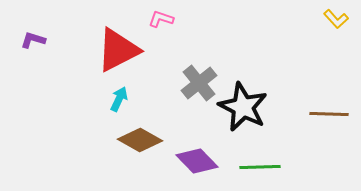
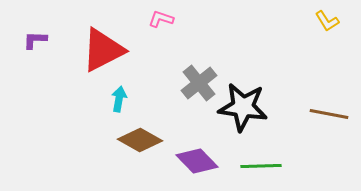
yellow L-shape: moved 9 px left, 2 px down; rotated 10 degrees clockwise
purple L-shape: moved 2 px right; rotated 15 degrees counterclockwise
red triangle: moved 15 px left
cyan arrow: rotated 15 degrees counterclockwise
black star: rotated 18 degrees counterclockwise
brown line: rotated 9 degrees clockwise
green line: moved 1 px right, 1 px up
